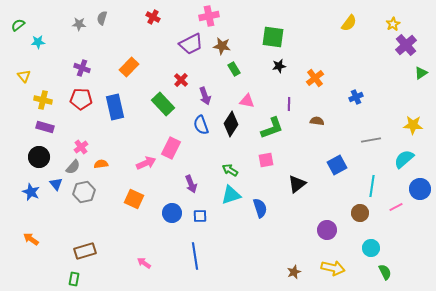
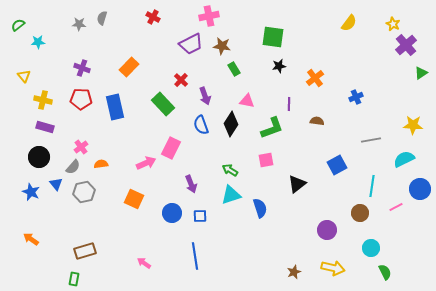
yellow star at (393, 24): rotated 16 degrees counterclockwise
cyan semicircle at (404, 159): rotated 15 degrees clockwise
